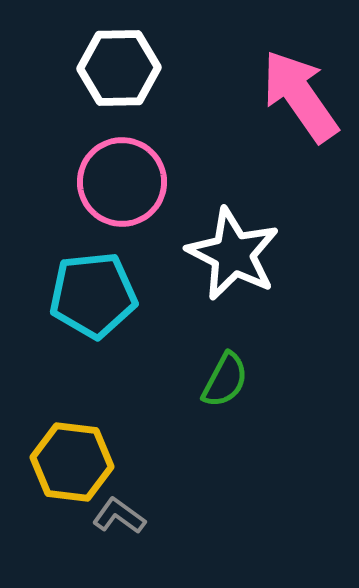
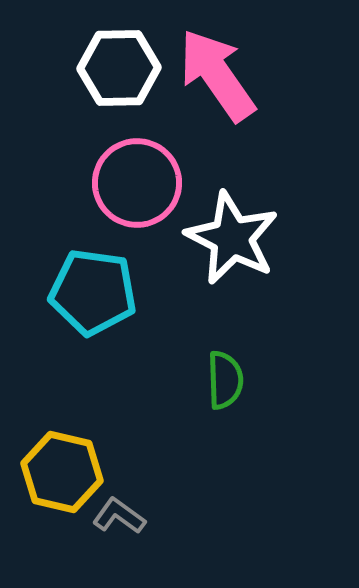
pink arrow: moved 83 px left, 21 px up
pink circle: moved 15 px right, 1 px down
white star: moved 1 px left, 16 px up
cyan pentagon: moved 3 px up; rotated 14 degrees clockwise
green semicircle: rotated 30 degrees counterclockwise
yellow hexagon: moved 10 px left, 10 px down; rotated 6 degrees clockwise
